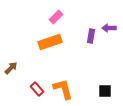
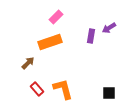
purple arrow: rotated 32 degrees counterclockwise
brown arrow: moved 17 px right, 5 px up
black square: moved 4 px right, 2 px down
